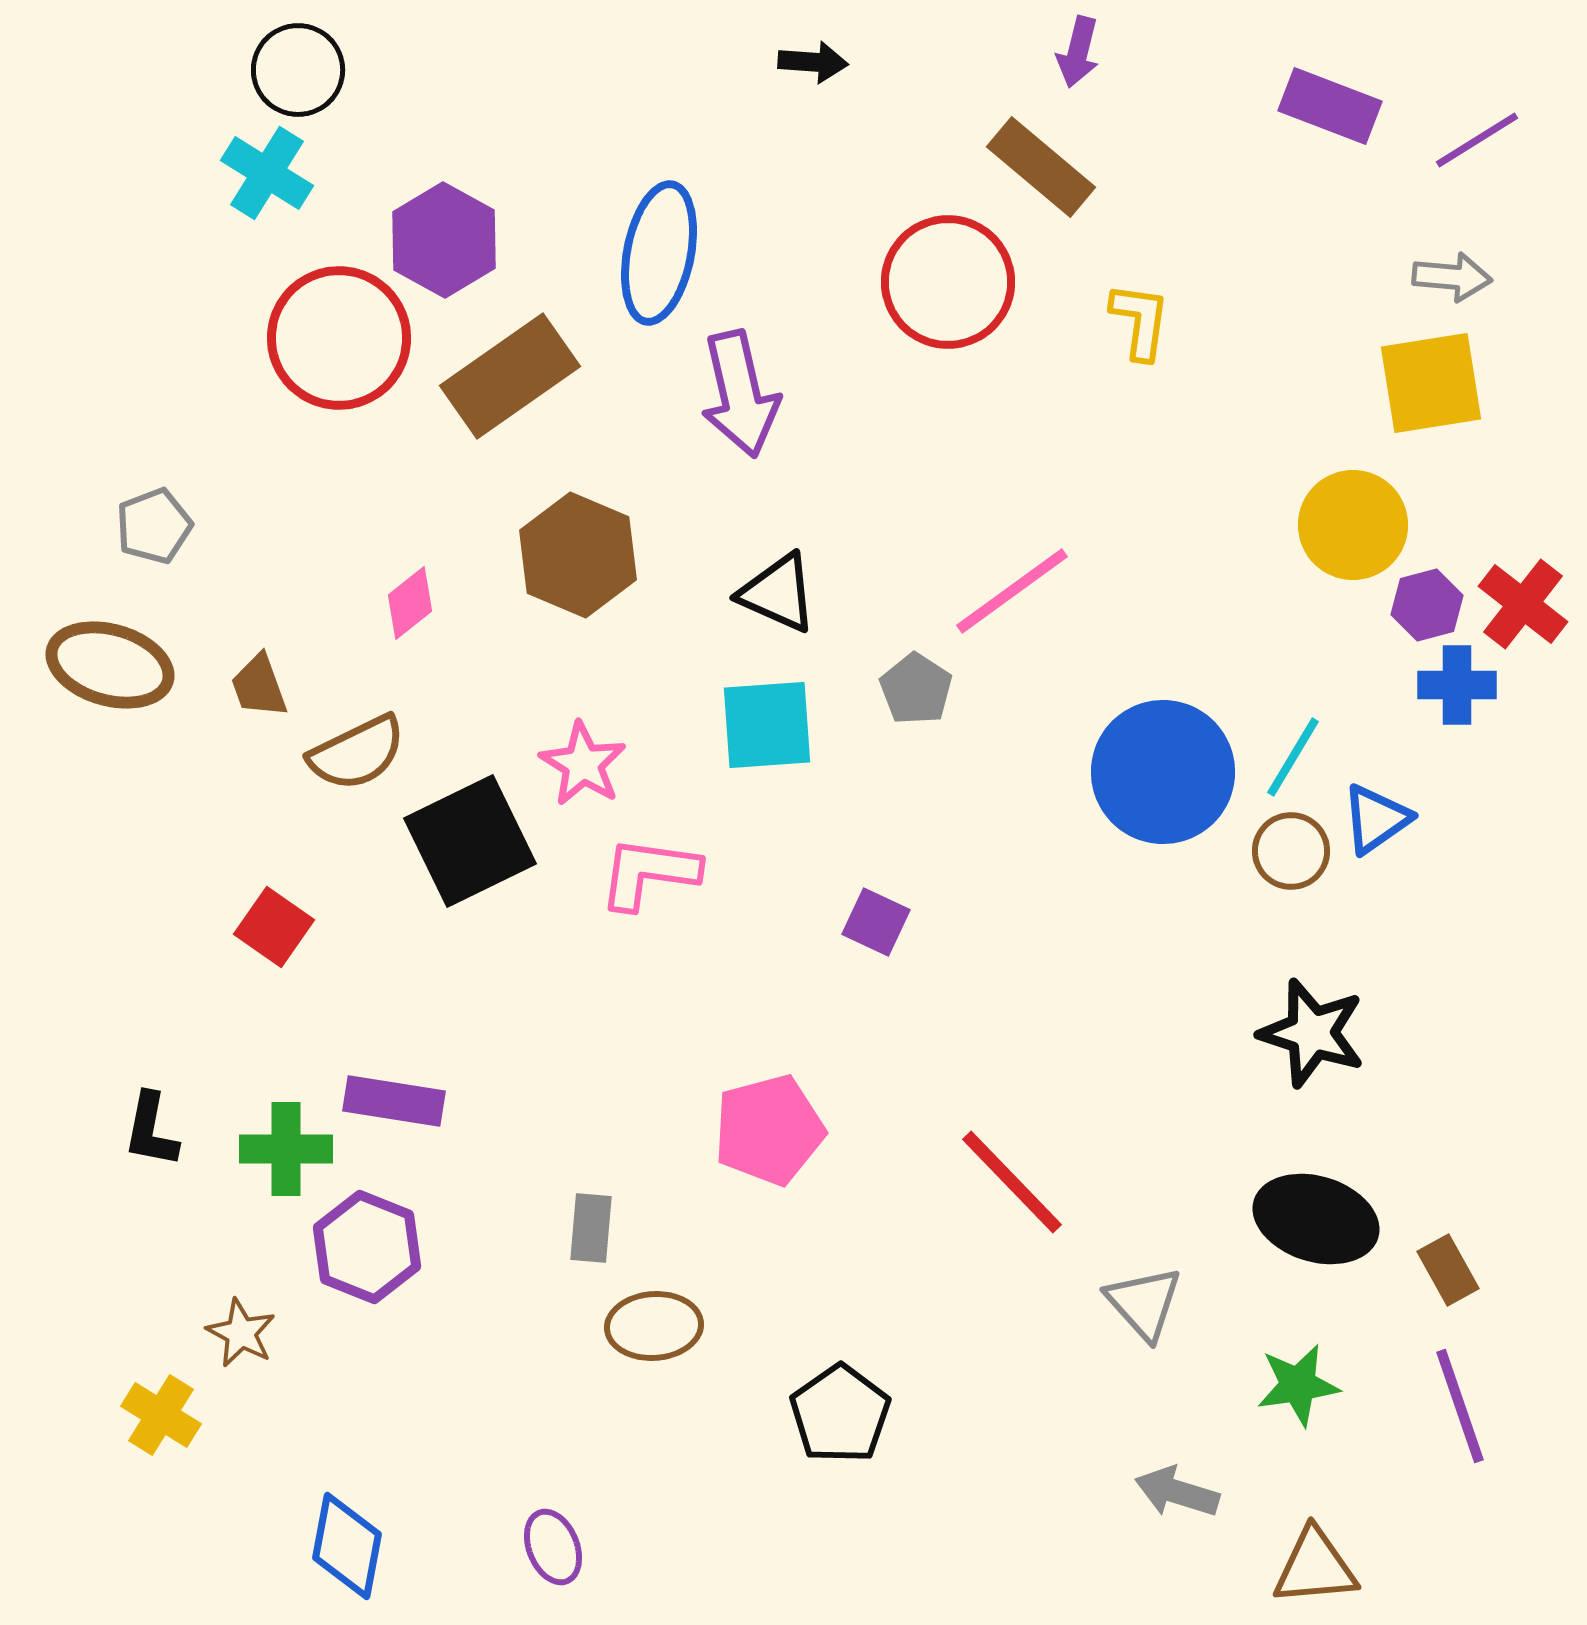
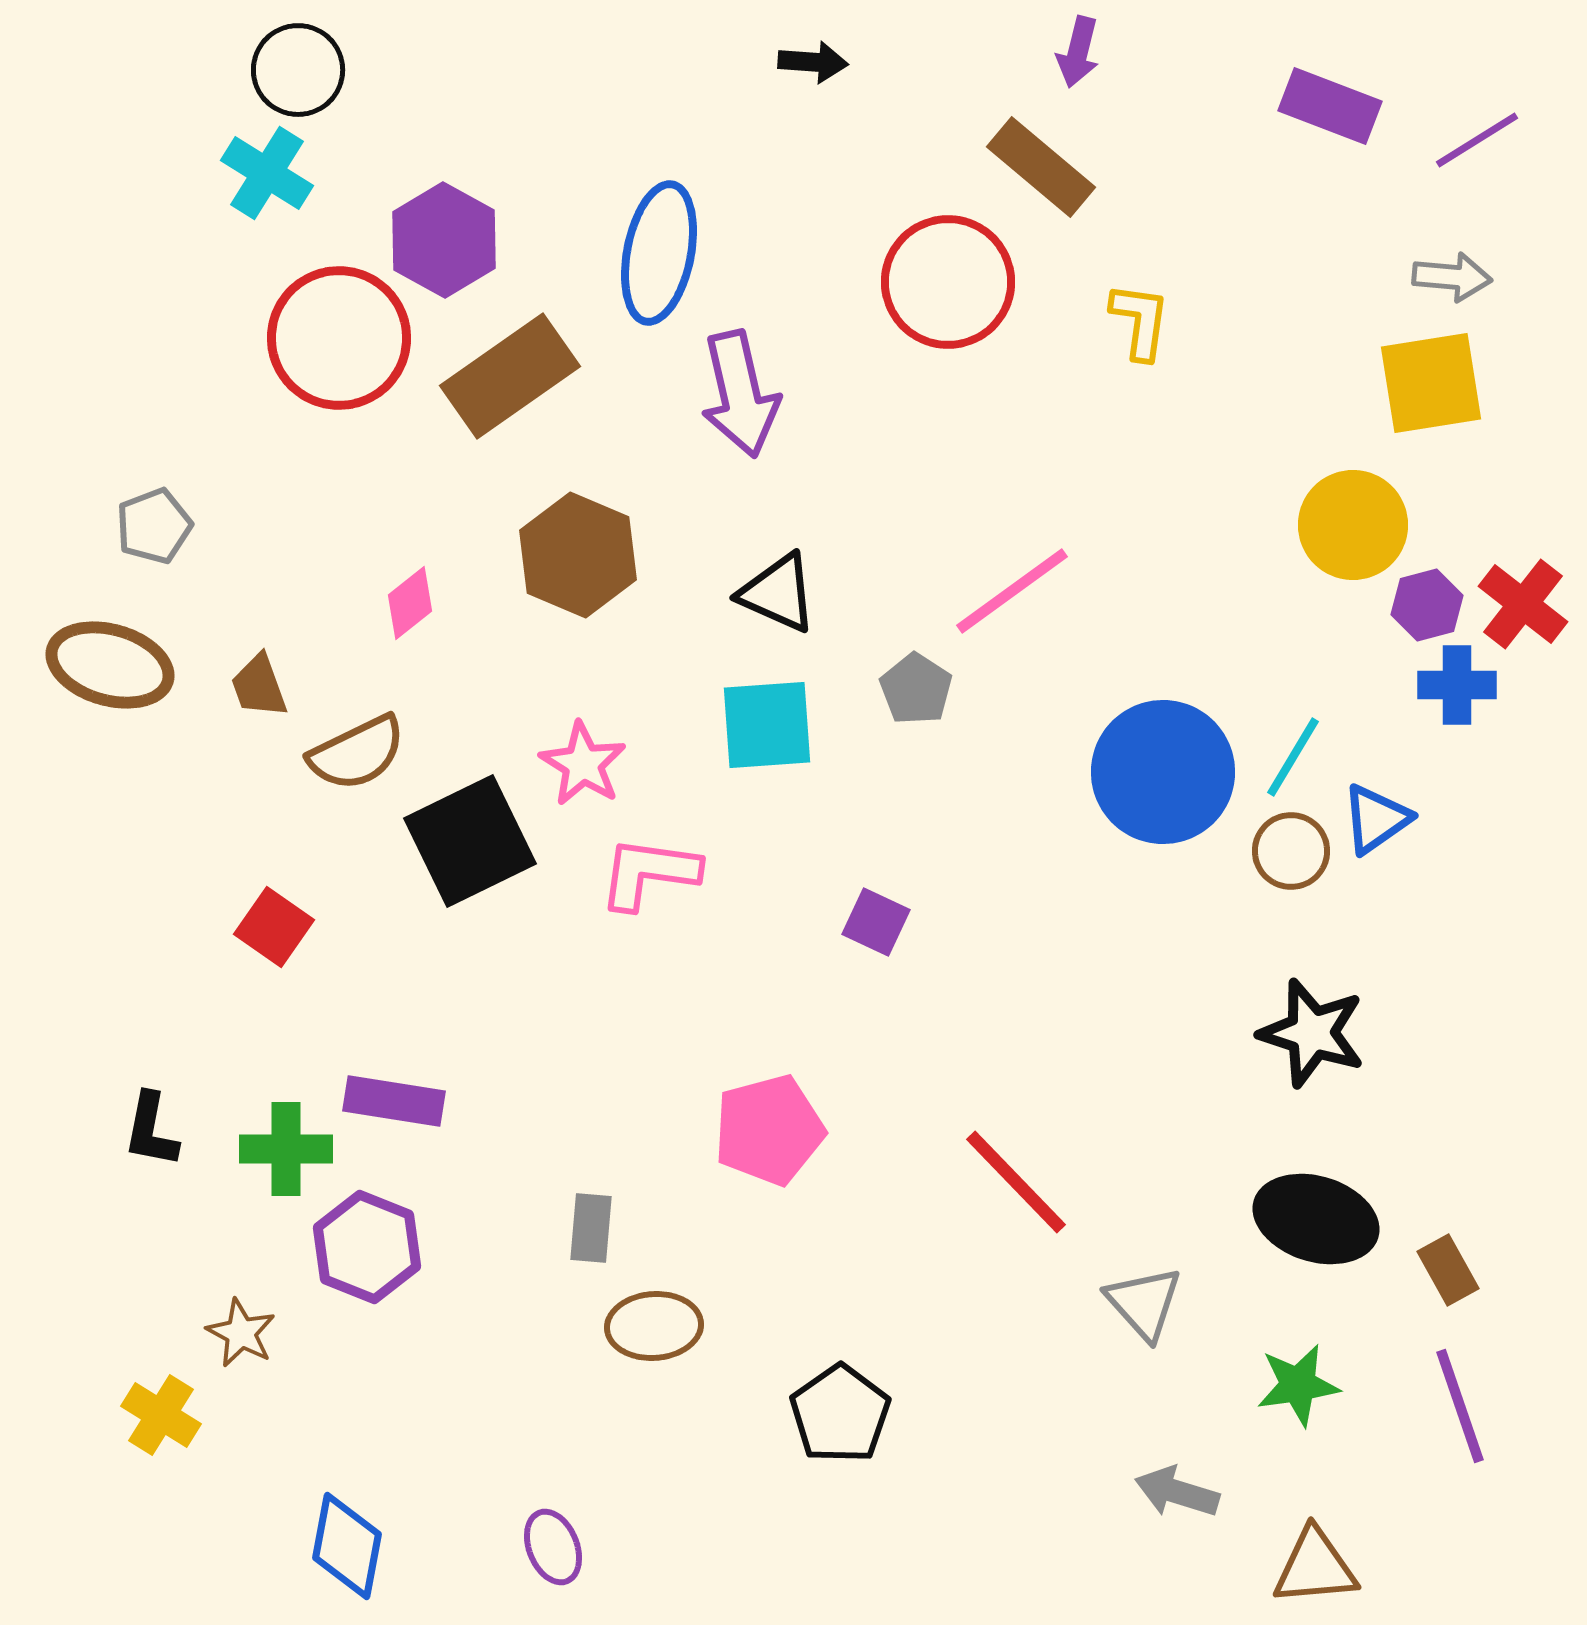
red line at (1012, 1182): moved 4 px right
